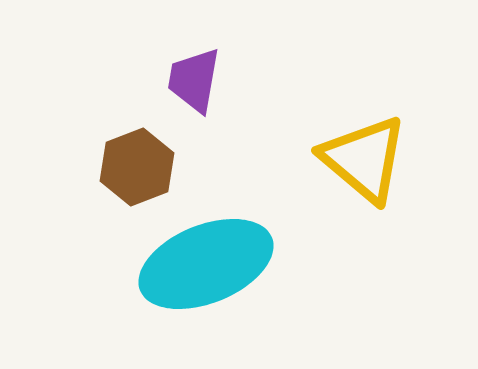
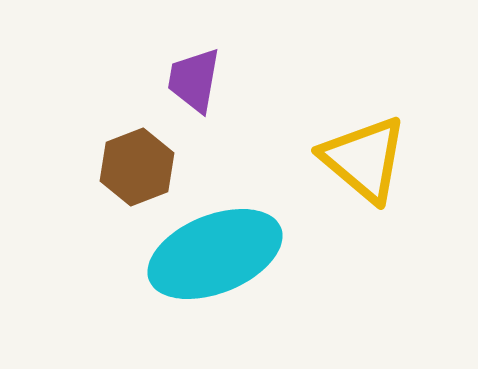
cyan ellipse: moved 9 px right, 10 px up
